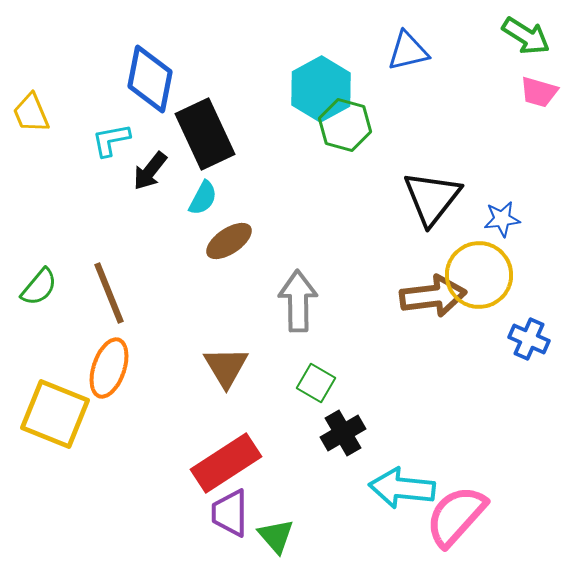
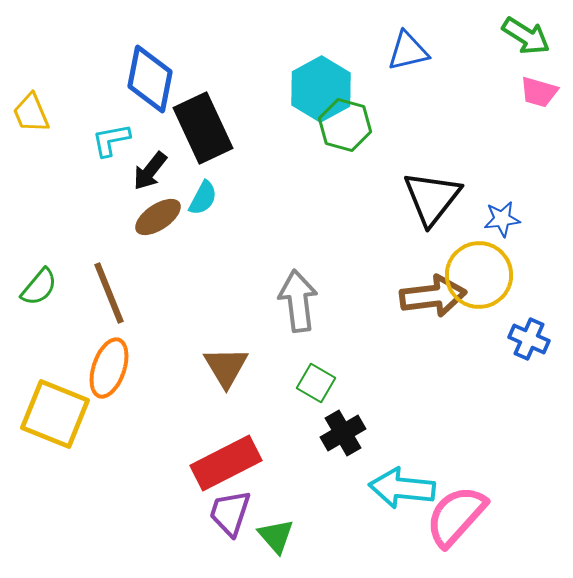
black rectangle: moved 2 px left, 6 px up
brown ellipse: moved 71 px left, 24 px up
gray arrow: rotated 6 degrees counterclockwise
red rectangle: rotated 6 degrees clockwise
purple trapezoid: rotated 18 degrees clockwise
